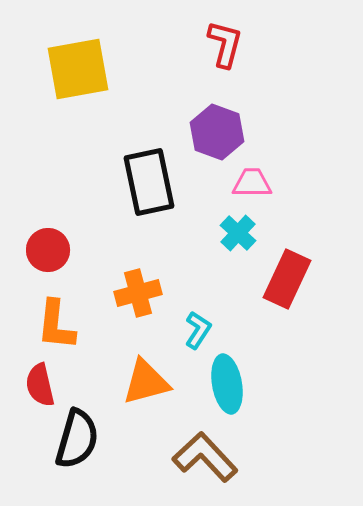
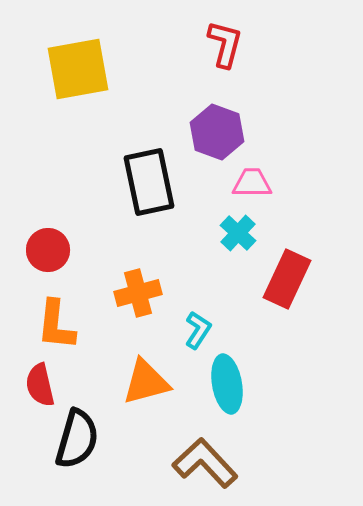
brown L-shape: moved 6 px down
